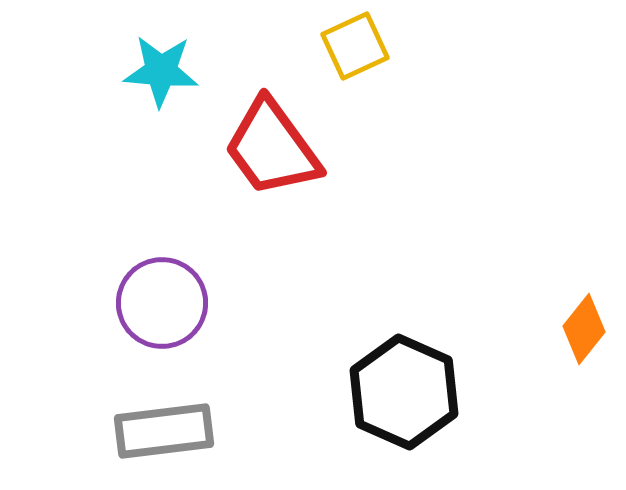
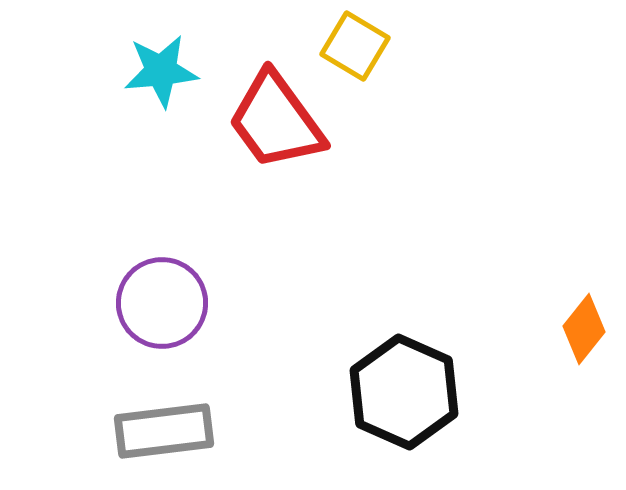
yellow square: rotated 34 degrees counterclockwise
cyan star: rotated 10 degrees counterclockwise
red trapezoid: moved 4 px right, 27 px up
